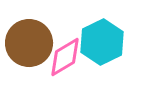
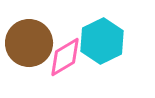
cyan hexagon: moved 1 px up
